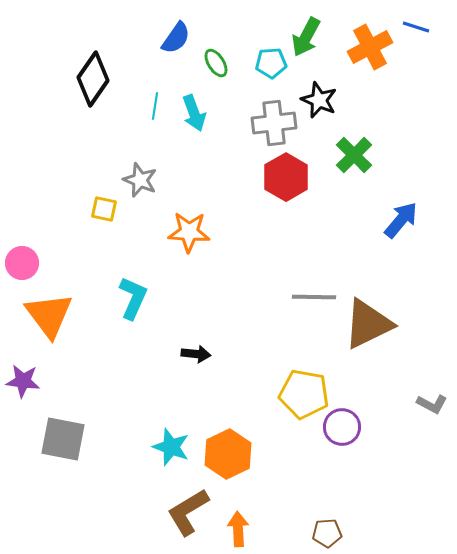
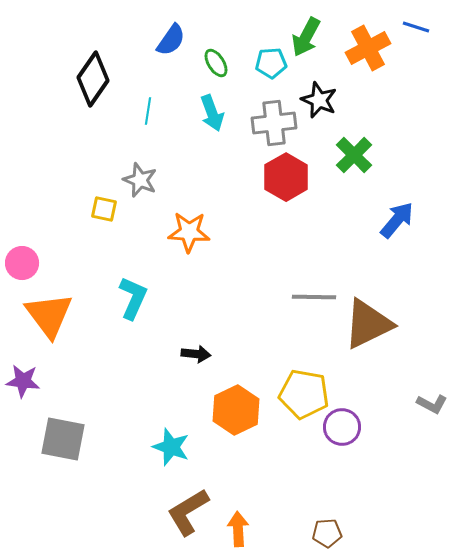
blue semicircle: moved 5 px left, 2 px down
orange cross: moved 2 px left, 1 px down
cyan line: moved 7 px left, 5 px down
cyan arrow: moved 18 px right
blue arrow: moved 4 px left
orange hexagon: moved 8 px right, 44 px up
